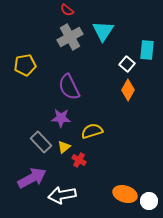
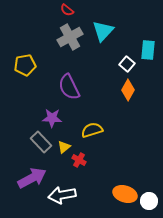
cyan triangle: rotated 10 degrees clockwise
cyan rectangle: moved 1 px right
purple star: moved 9 px left
yellow semicircle: moved 1 px up
